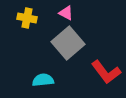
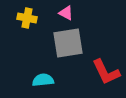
gray square: rotated 32 degrees clockwise
red L-shape: rotated 12 degrees clockwise
